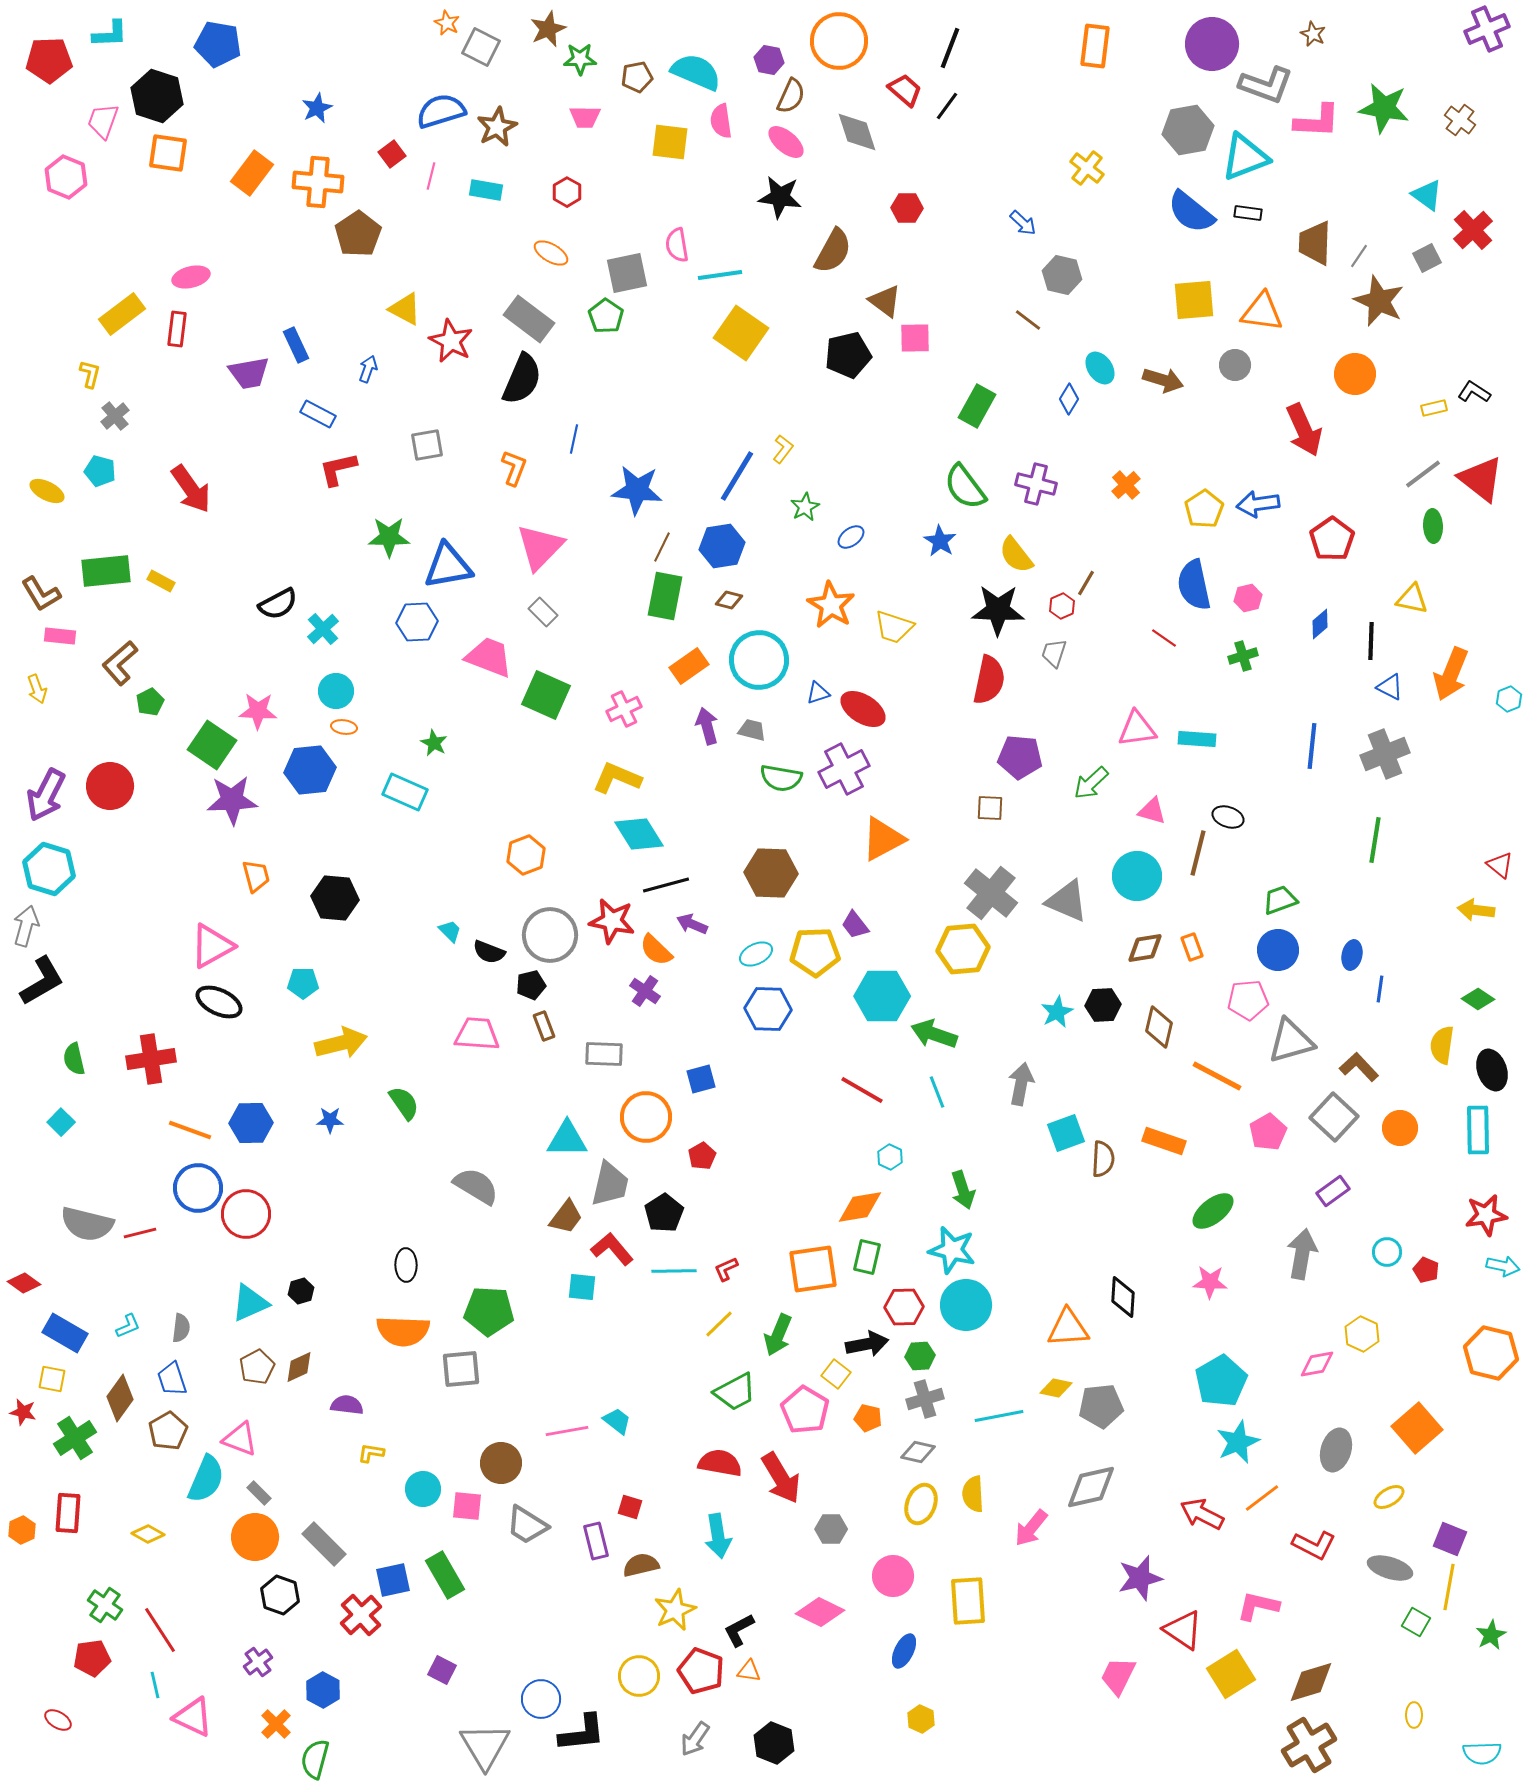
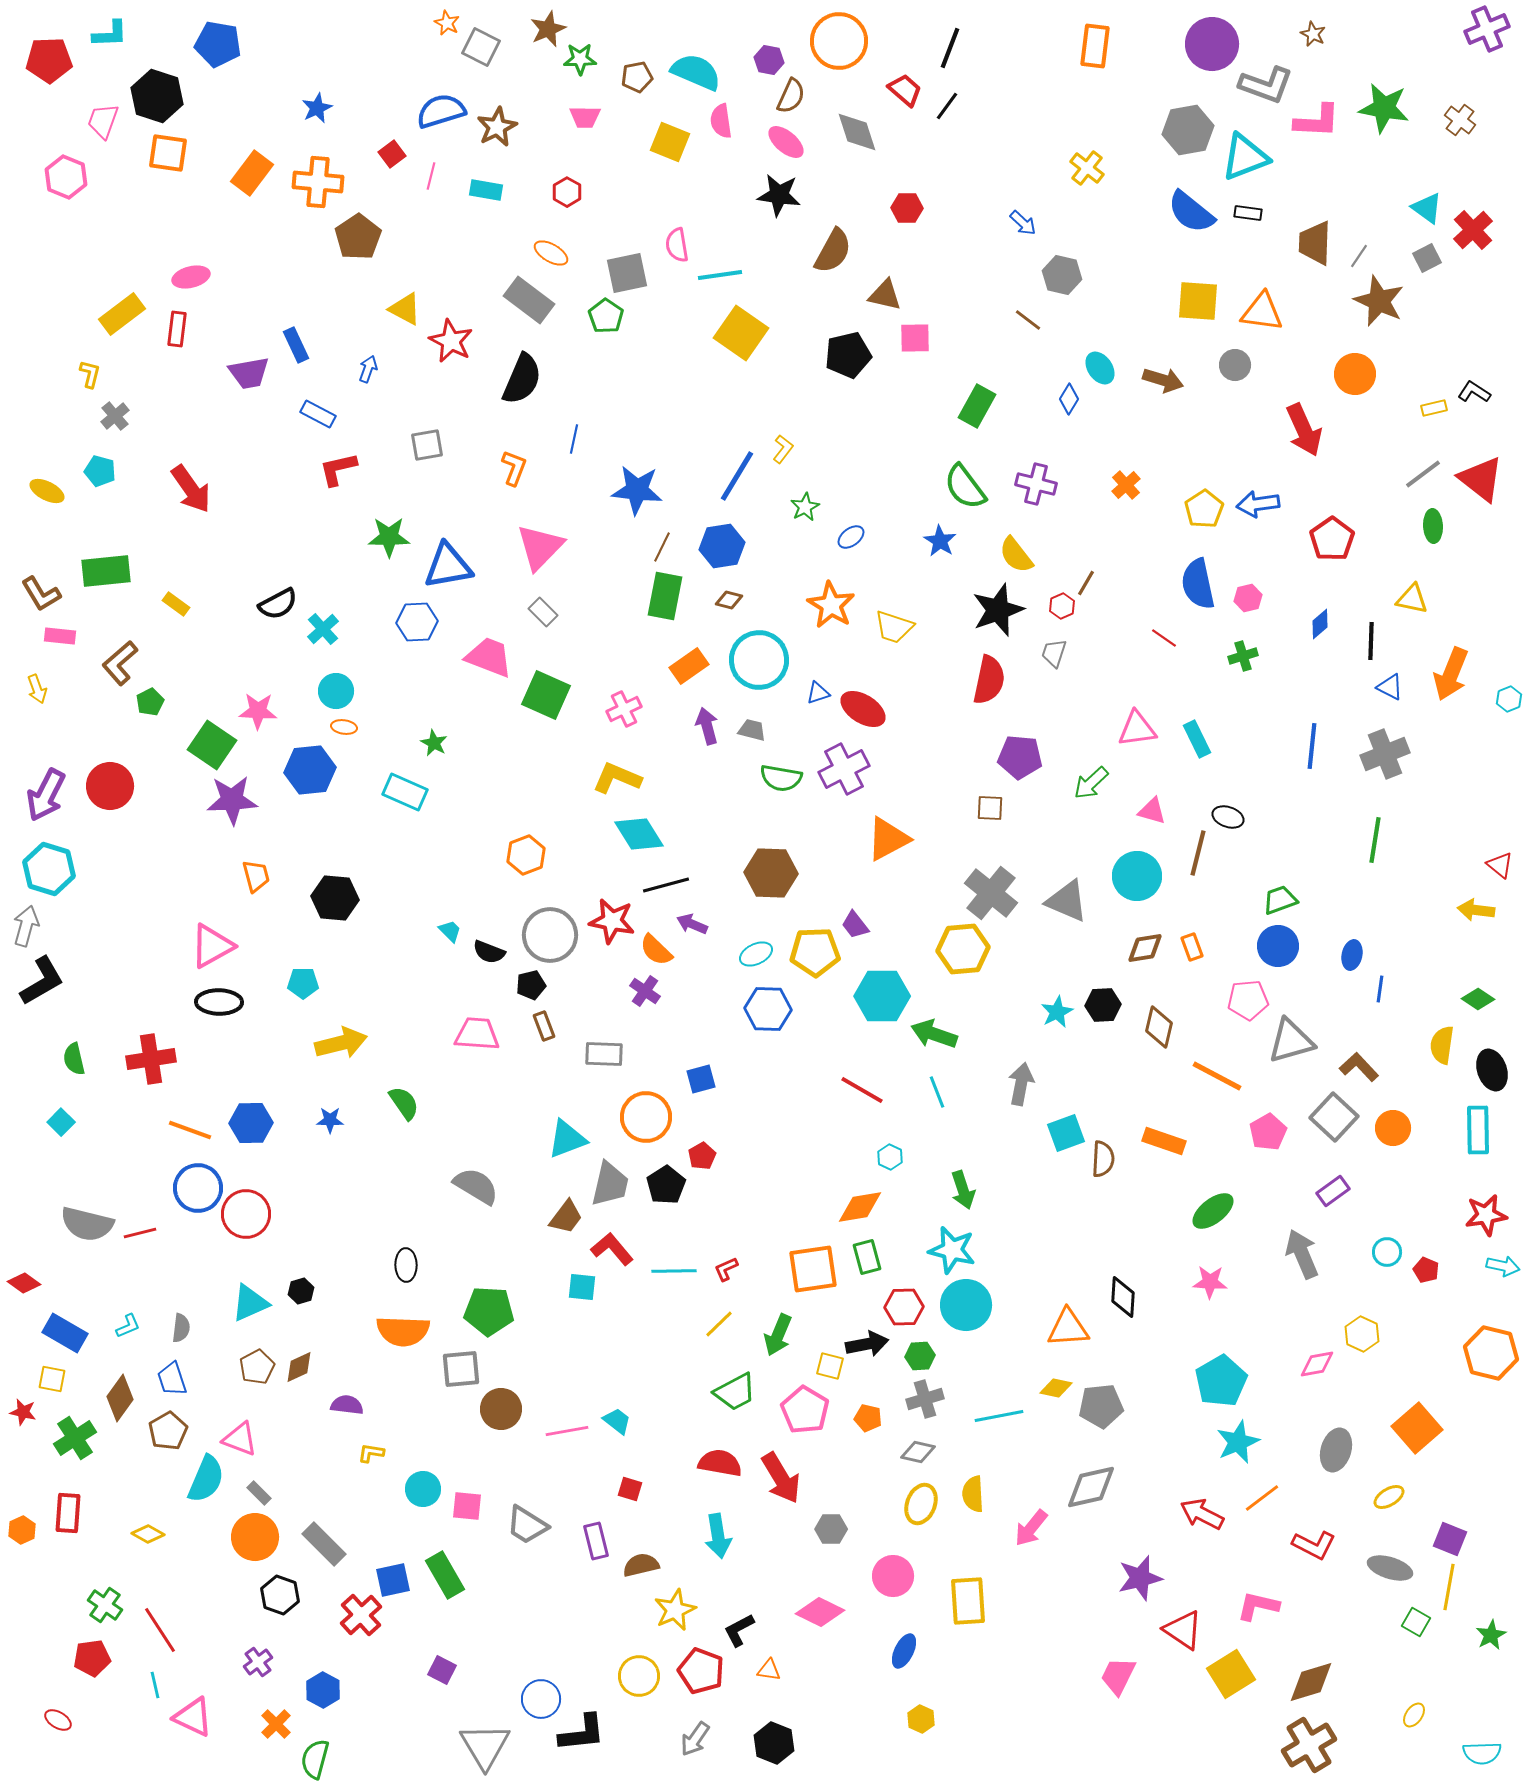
yellow square at (670, 142): rotated 15 degrees clockwise
cyan triangle at (1427, 195): moved 13 px down
black star at (780, 197): moved 1 px left, 2 px up
brown pentagon at (358, 234): moved 3 px down
yellow square at (1194, 300): moved 4 px right, 1 px down; rotated 9 degrees clockwise
brown triangle at (885, 301): moved 6 px up; rotated 24 degrees counterclockwise
gray rectangle at (529, 319): moved 19 px up
yellow rectangle at (161, 581): moved 15 px right, 23 px down; rotated 8 degrees clockwise
blue semicircle at (1194, 585): moved 4 px right, 1 px up
black star at (998, 610): rotated 22 degrees counterclockwise
cyan rectangle at (1197, 739): rotated 60 degrees clockwise
orange triangle at (883, 839): moved 5 px right
blue circle at (1278, 950): moved 4 px up
black ellipse at (219, 1002): rotated 24 degrees counterclockwise
orange circle at (1400, 1128): moved 7 px left
cyan triangle at (567, 1139): rotated 21 degrees counterclockwise
black pentagon at (664, 1213): moved 2 px right, 28 px up
gray arrow at (1302, 1254): rotated 33 degrees counterclockwise
green rectangle at (867, 1257): rotated 28 degrees counterclockwise
yellow square at (836, 1374): moved 6 px left, 8 px up; rotated 24 degrees counterclockwise
brown circle at (501, 1463): moved 54 px up
red square at (630, 1507): moved 18 px up
orange triangle at (749, 1671): moved 20 px right, 1 px up
yellow ellipse at (1414, 1715): rotated 35 degrees clockwise
